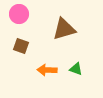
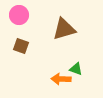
pink circle: moved 1 px down
orange arrow: moved 14 px right, 9 px down
